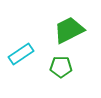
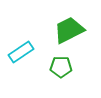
cyan rectangle: moved 2 px up
